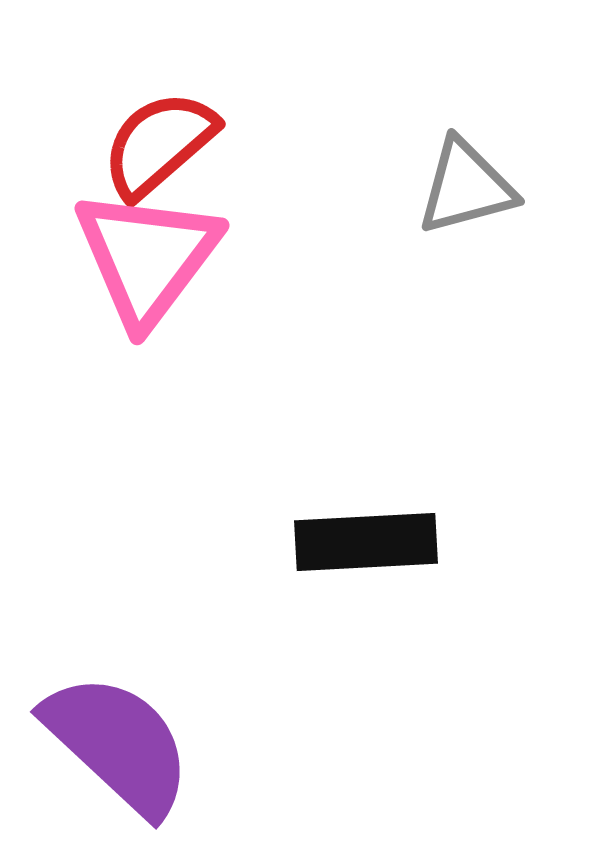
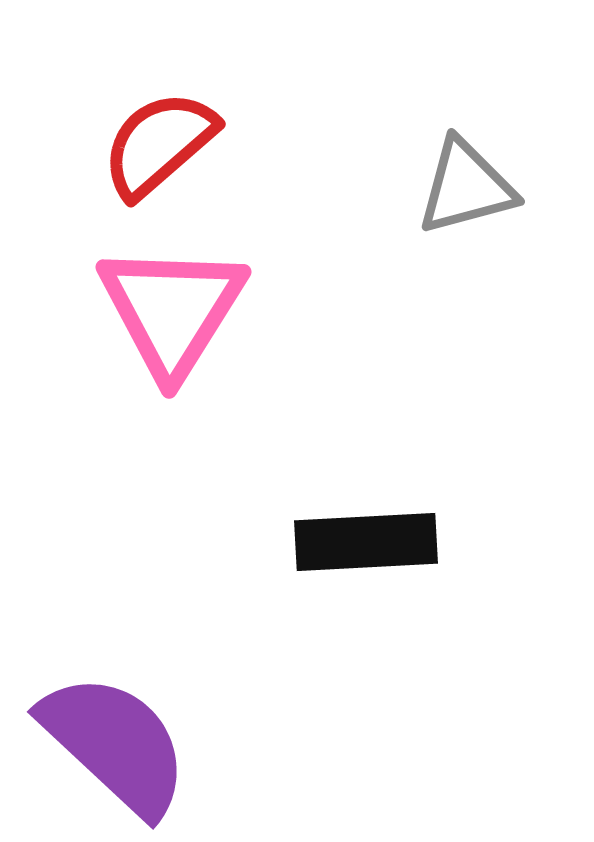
pink triangle: moved 25 px right, 53 px down; rotated 5 degrees counterclockwise
purple semicircle: moved 3 px left
